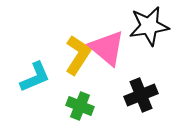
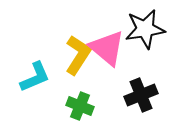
black star: moved 4 px left, 3 px down
